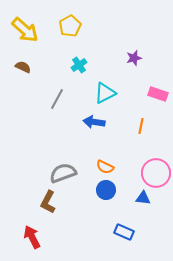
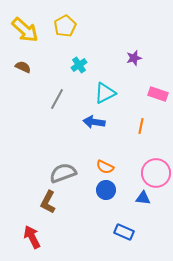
yellow pentagon: moved 5 px left
